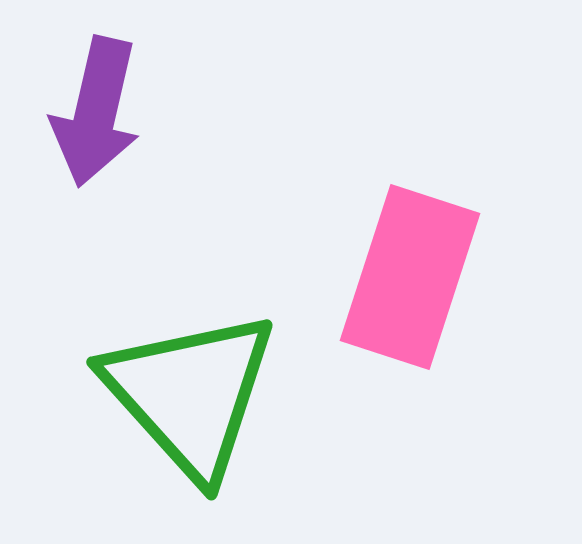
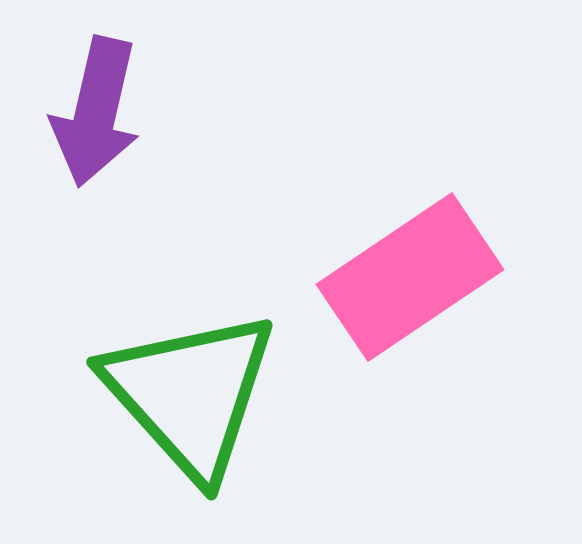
pink rectangle: rotated 38 degrees clockwise
